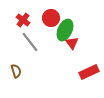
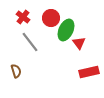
red cross: moved 3 px up
green ellipse: moved 1 px right
red triangle: moved 7 px right
red rectangle: rotated 12 degrees clockwise
